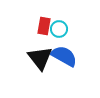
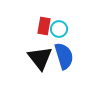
blue semicircle: rotated 44 degrees clockwise
